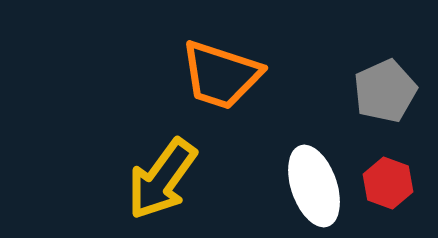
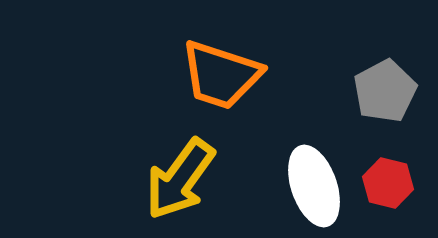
gray pentagon: rotated 4 degrees counterclockwise
yellow arrow: moved 18 px right
red hexagon: rotated 6 degrees counterclockwise
